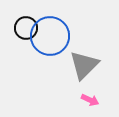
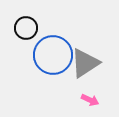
blue circle: moved 3 px right, 19 px down
gray triangle: moved 1 px right, 2 px up; rotated 12 degrees clockwise
